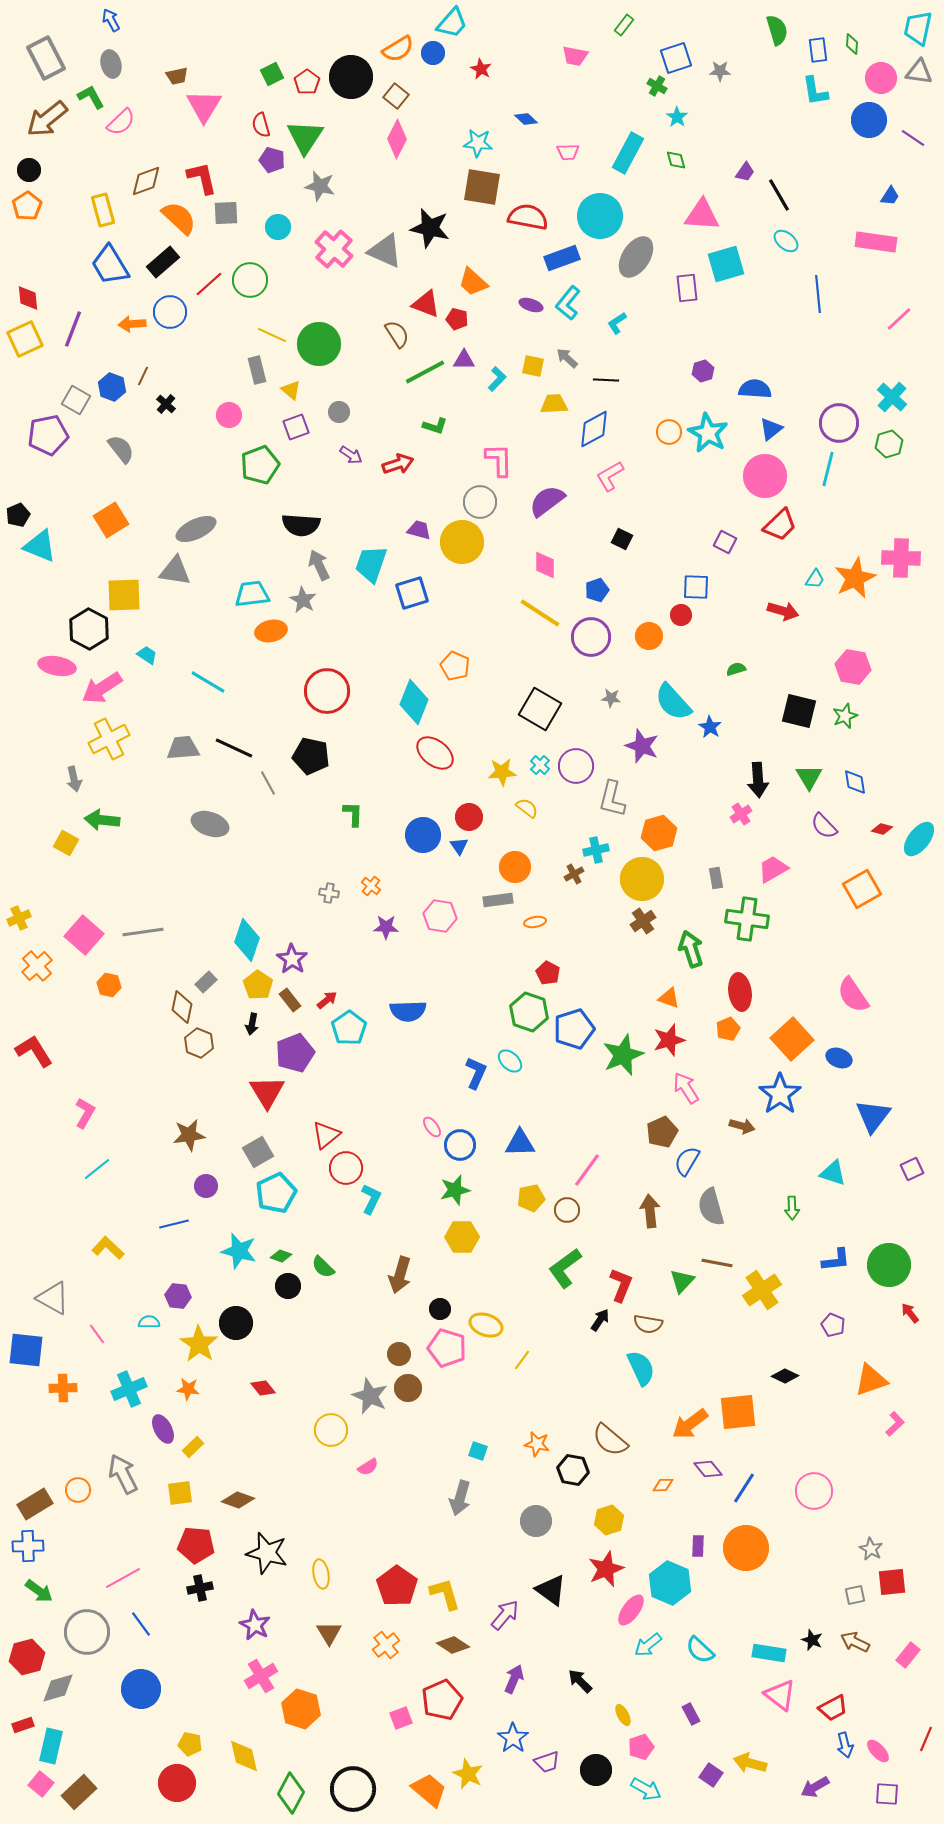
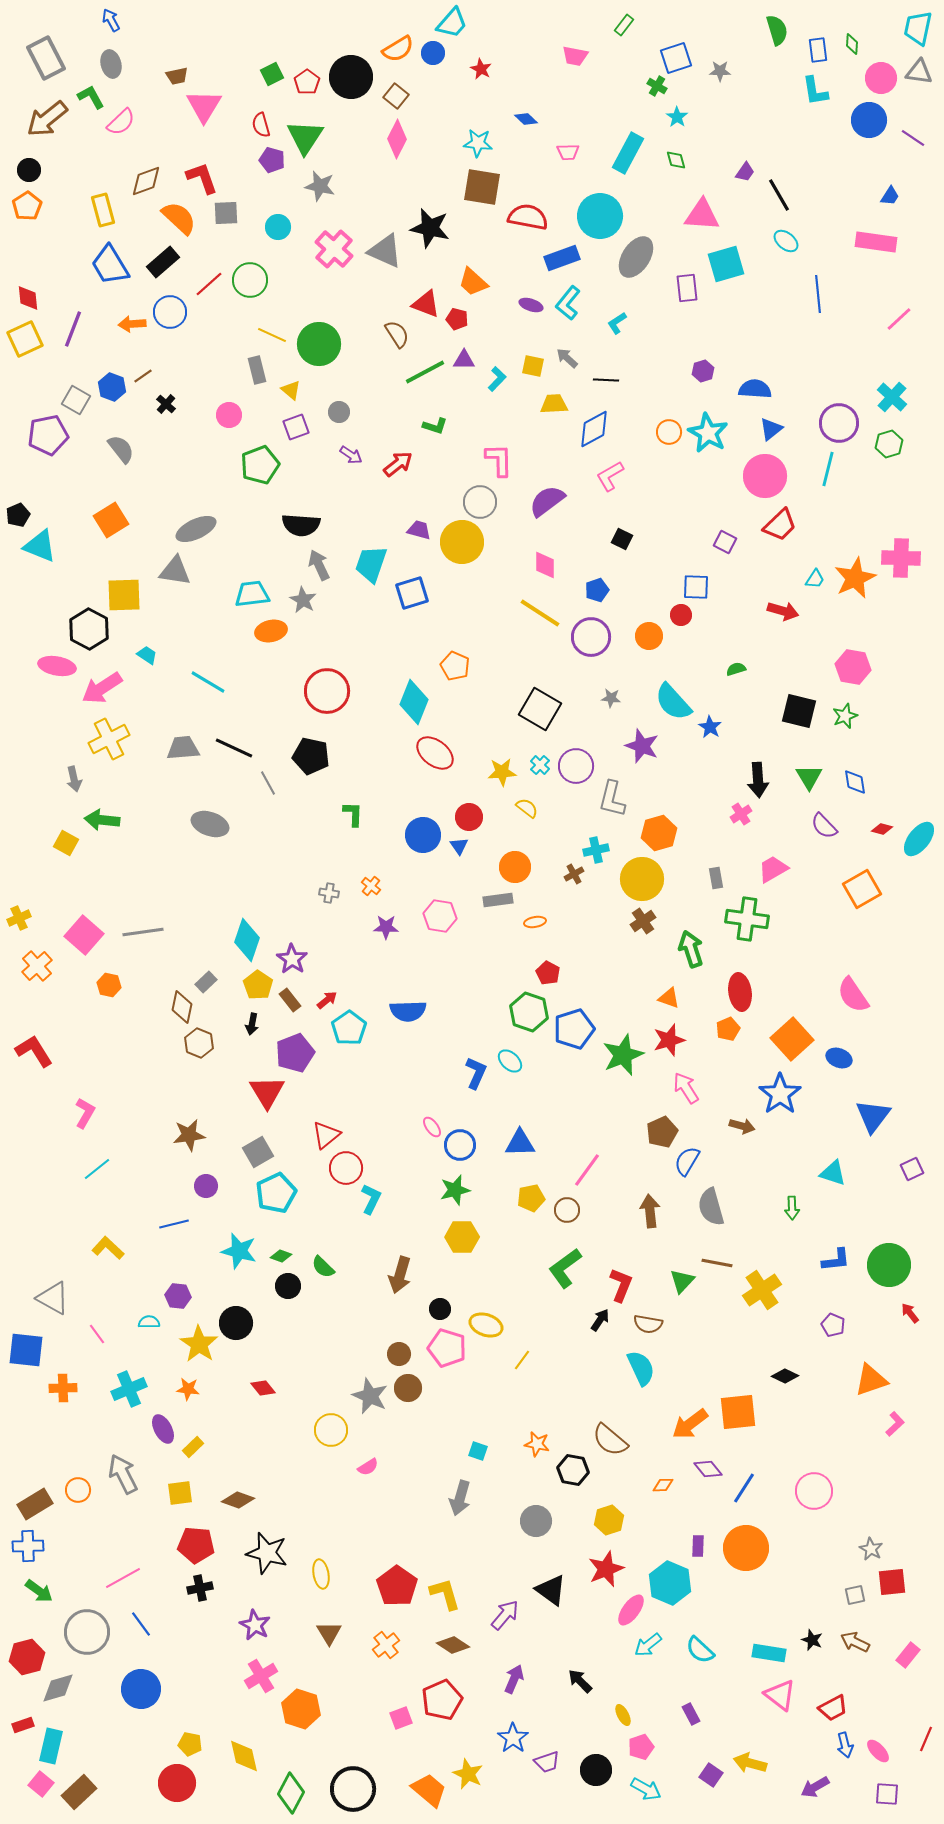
red L-shape at (202, 178): rotated 6 degrees counterclockwise
brown line at (143, 376): rotated 30 degrees clockwise
red arrow at (398, 464): rotated 20 degrees counterclockwise
